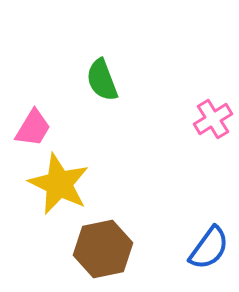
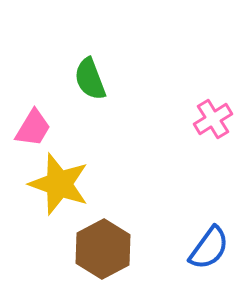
green semicircle: moved 12 px left, 1 px up
yellow star: rotated 6 degrees counterclockwise
brown hexagon: rotated 16 degrees counterclockwise
